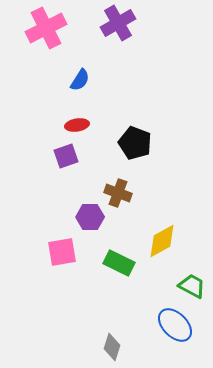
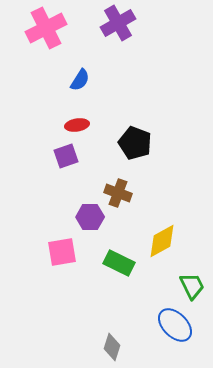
green trapezoid: rotated 36 degrees clockwise
